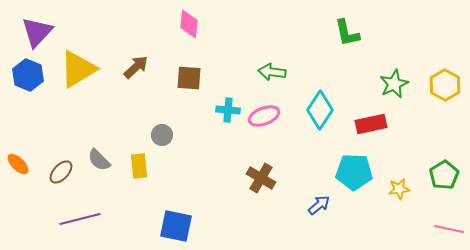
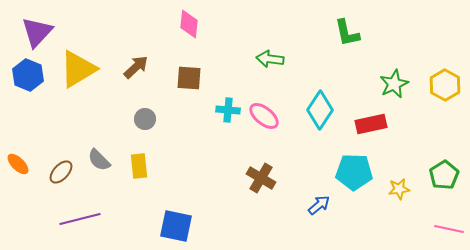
green arrow: moved 2 px left, 13 px up
pink ellipse: rotated 60 degrees clockwise
gray circle: moved 17 px left, 16 px up
